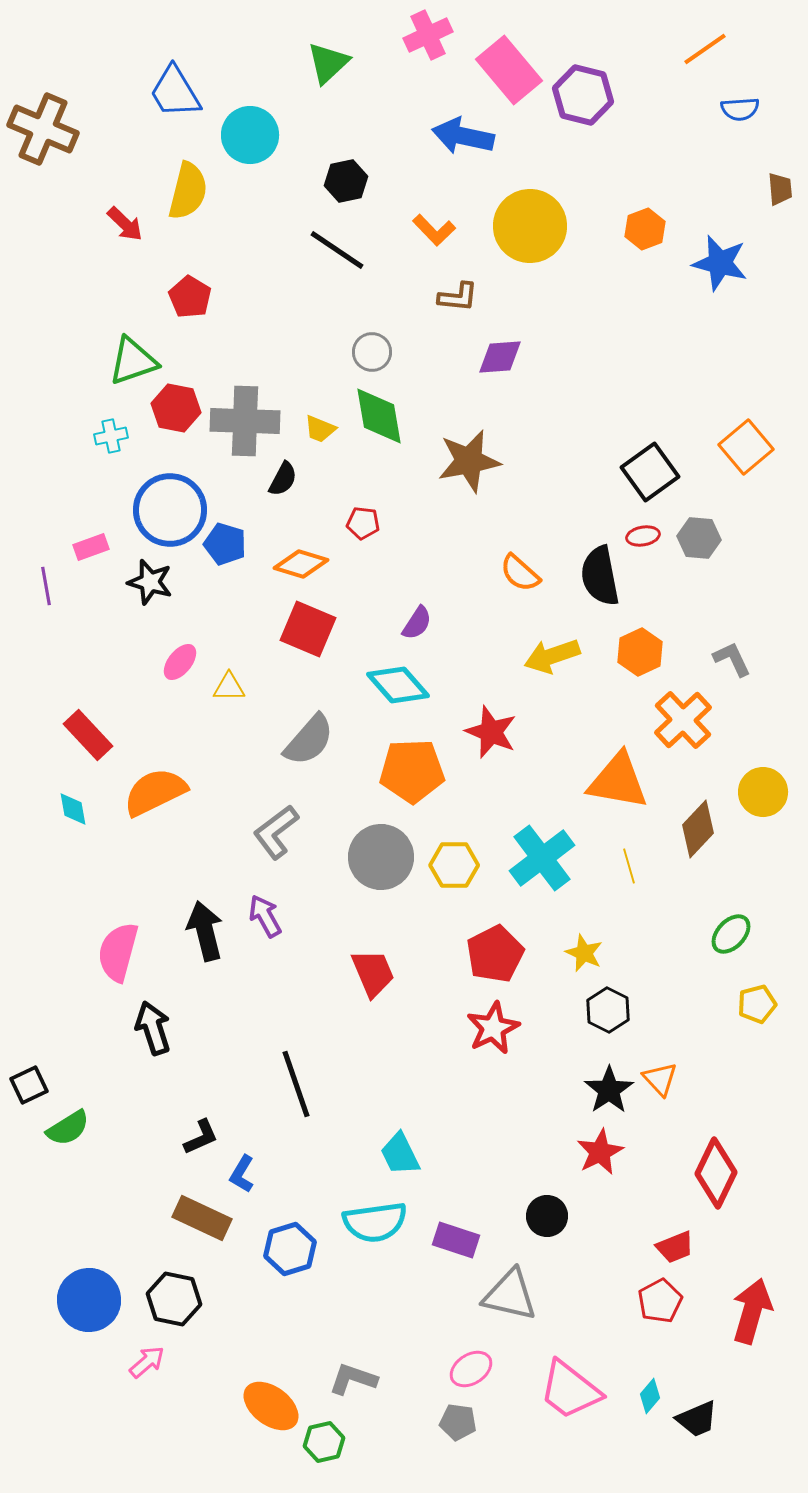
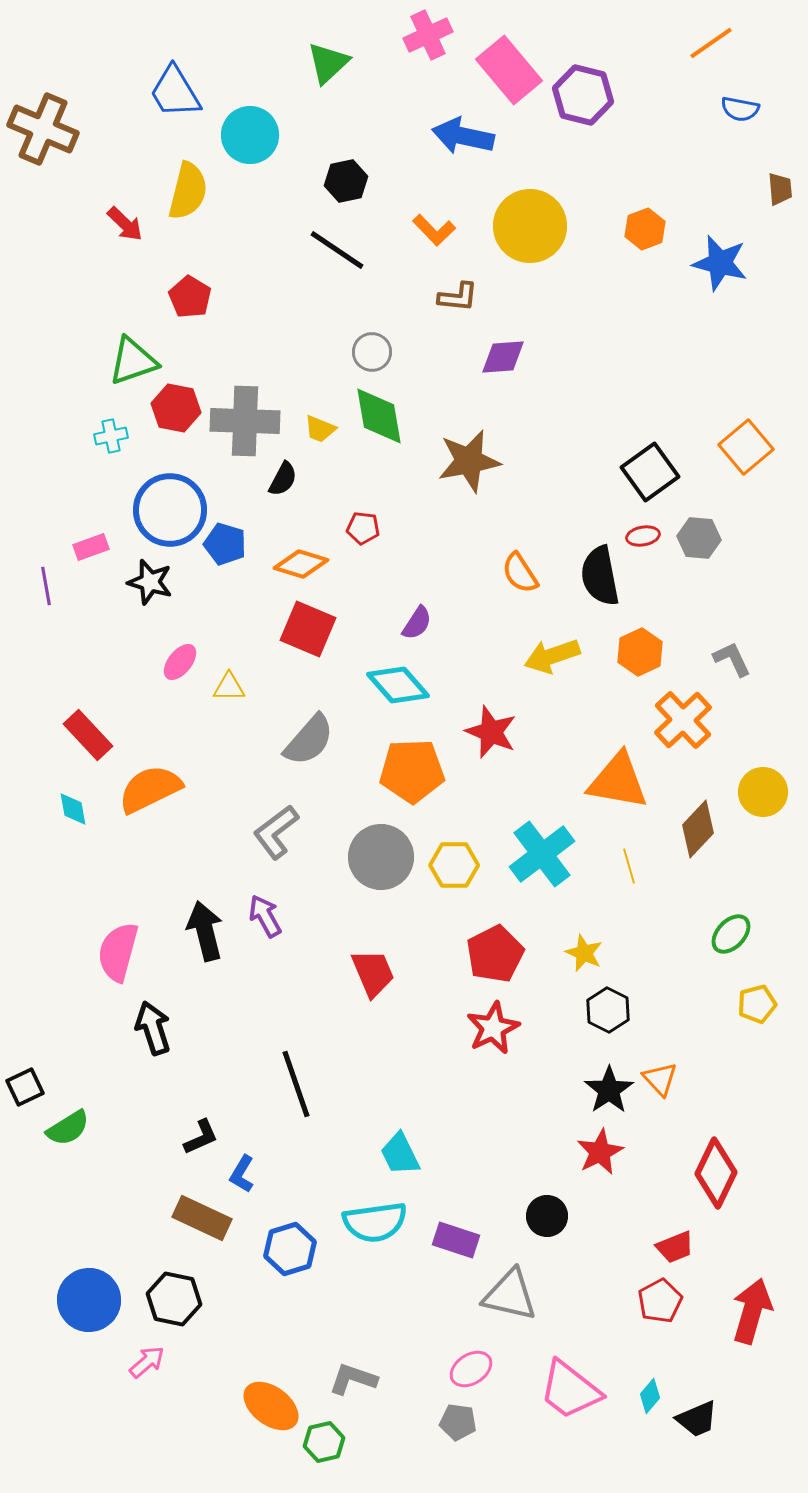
orange line at (705, 49): moved 6 px right, 6 px up
blue semicircle at (740, 109): rotated 15 degrees clockwise
purple diamond at (500, 357): moved 3 px right
red pentagon at (363, 523): moved 5 px down
orange semicircle at (520, 573): rotated 15 degrees clockwise
orange semicircle at (155, 792): moved 5 px left, 3 px up
cyan cross at (542, 858): moved 4 px up
black square at (29, 1085): moved 4 px left, 2 px down
